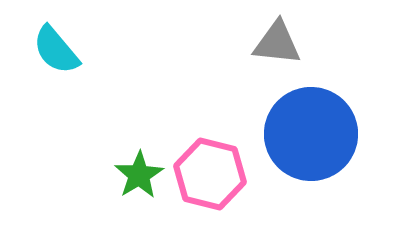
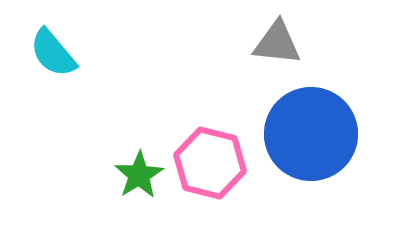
cyan semicircle: moved 3 px left, 3 px down
pink hexagon: moved 11 px up
